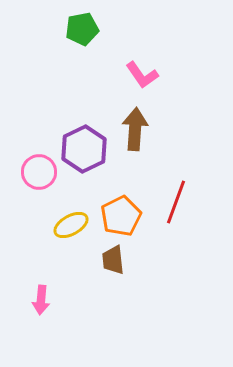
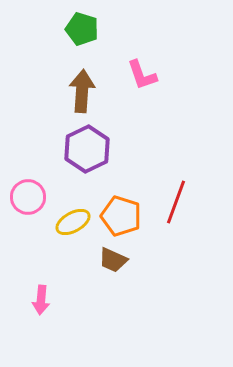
green pentagon: rotated 28 degrees clockwise
pink L-shape: rotated 16 degrees clockwise
brown arrow: moved 53 px left, 38 px up
purple hexagon: moved 3 px right
pink circle: moved 11 px left, 25 px down
orange pentagon: rotated 27 degrees counterclockwise
yellow ellipse: moved 2 px right, 3 px up
brown trapezoid: rotated 60 degrees counterclockwise
